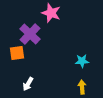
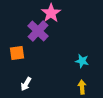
pink star: rotated 18 degrees clockwise
purple cross: moved 8 px right, 3 px up
cyan star: rotated 16 degrees clockwise
white arrow: moved 2 px left
